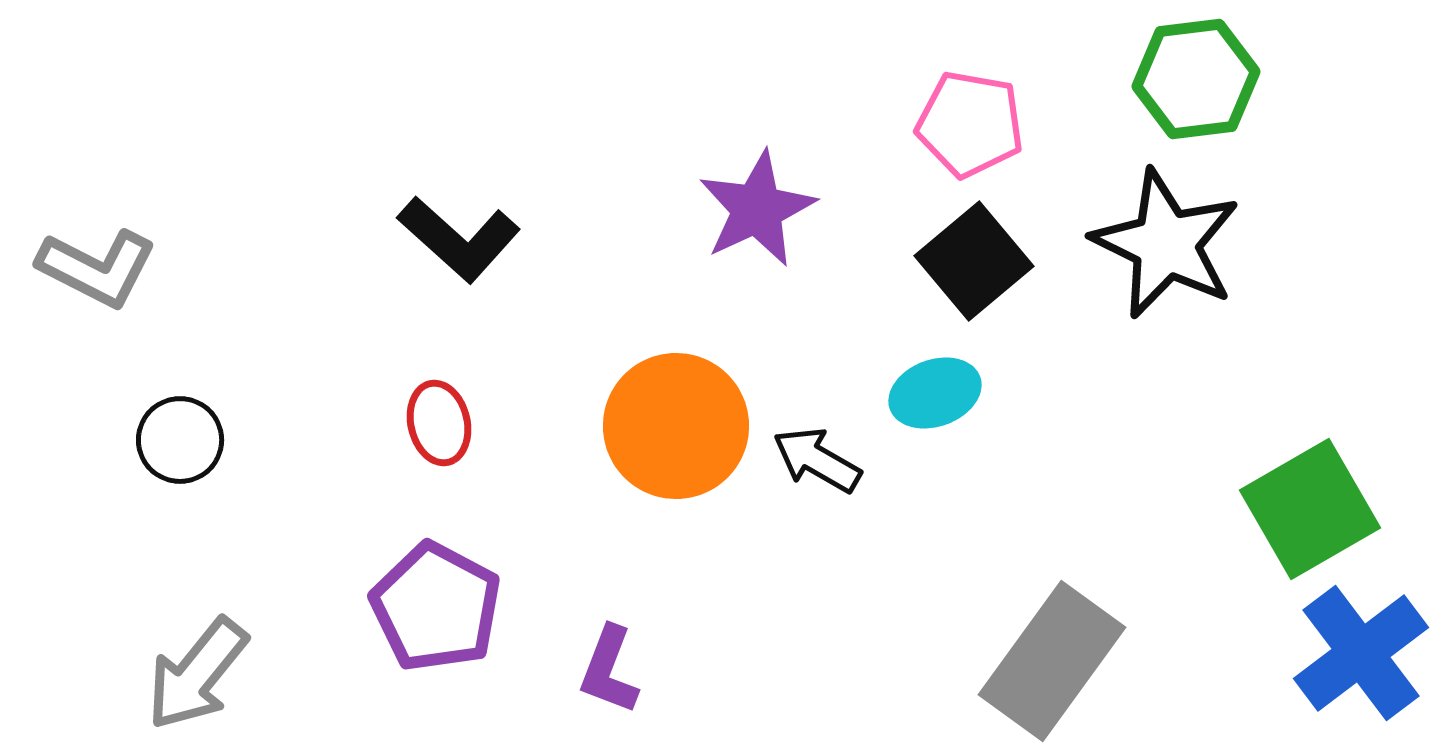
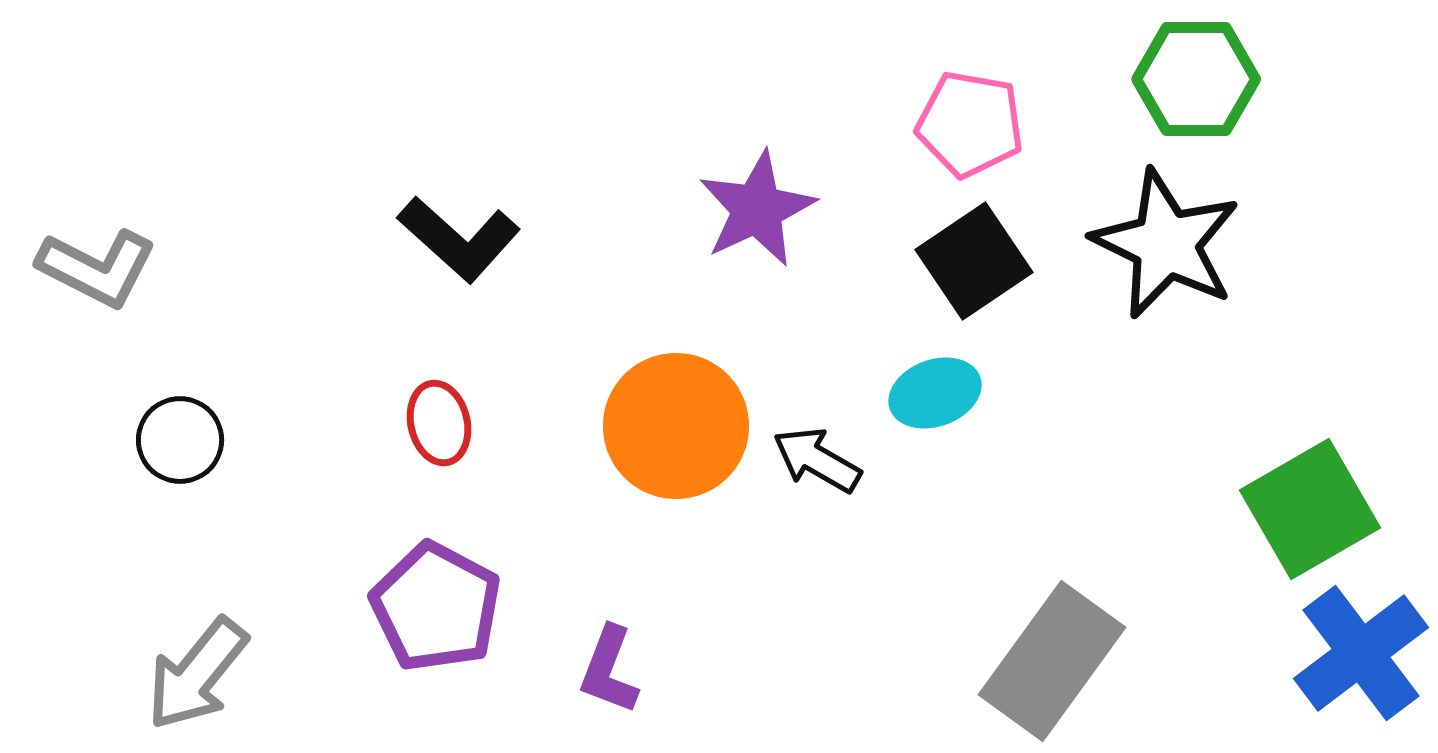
green hexagon: rotated 7 degrees clockwise
black square: rotated 6 degrees clockwise
